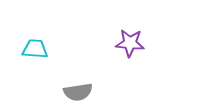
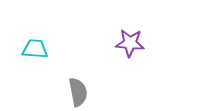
gray semicircle: rotated 92 degrees counterclockwise
